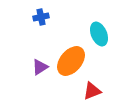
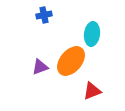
blue cross: moved 3 px right, 2 px up
cyan ellipse: moved 7 px left; rotated 30 degrees clockwise
purple triangle: rotated 12 degrees clockwise
